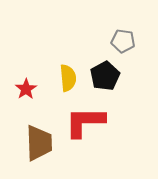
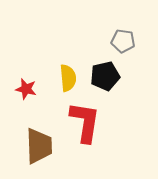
black pentagon: rotated 16 degrees clockwise
red star: rotated 25 degrees counterclockwise
red L-shape: rotated 99 degrees clockwise
brown trapezoid: moved 3 px down
